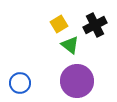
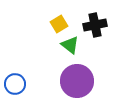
black cross: rotated 15 degrees clockwise
blue circle: moved 5 px left, 1 px down
